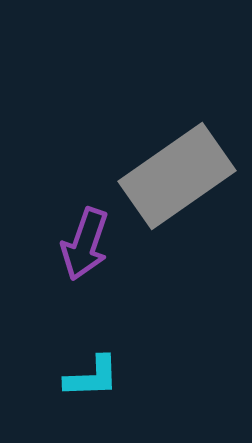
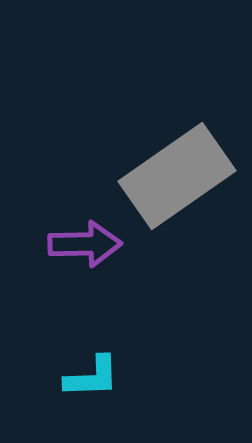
purple arrow: rotated 110 degrees counterclockwise
